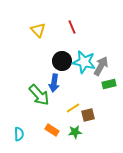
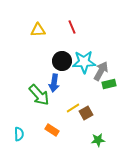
yellow triangle: rotated 49 degrees counterclockwise
cyan star: rotated 15 degrees counterclockwise
gray arrow: moved 5 px down
brown square: moved 2 px left, 2 px up; rotated 16 degrees counterclockwise
green star: moved 23 px right, 8 px down
